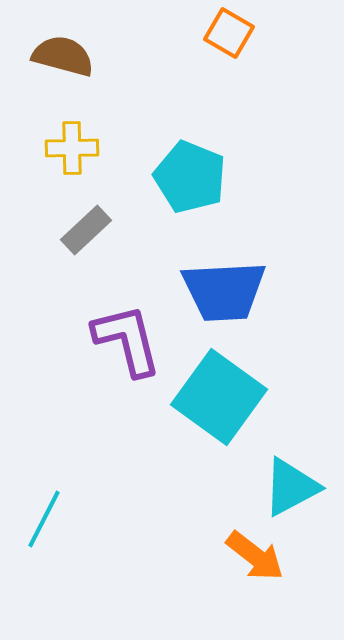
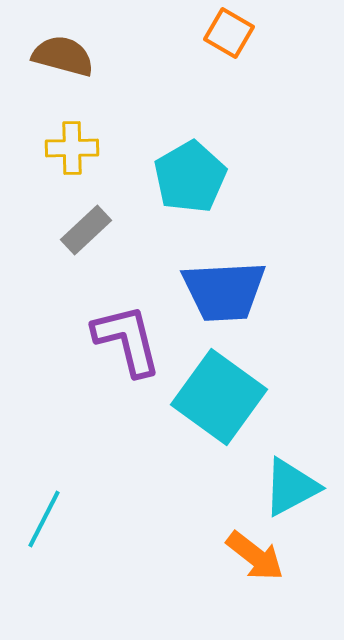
cyan pentagon: rotated 20 degrees clockwise
